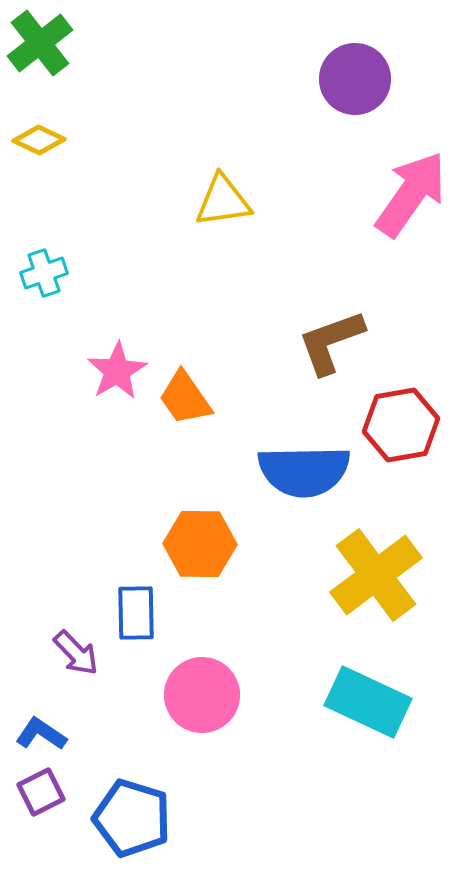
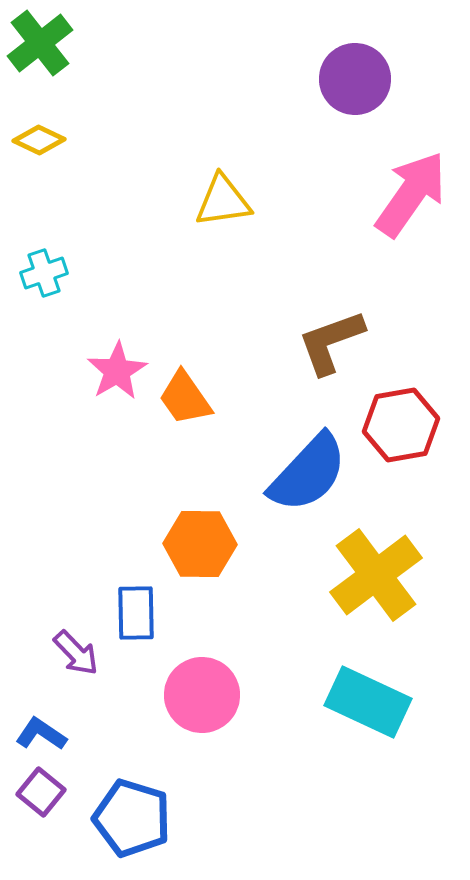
blue semicircle: moved 4 px right, 2 px down; rotated 46 degrees counterclockwise
purple square: rotated 24 degrees counterclockwise
